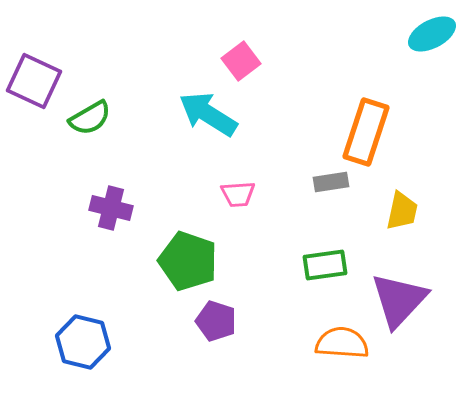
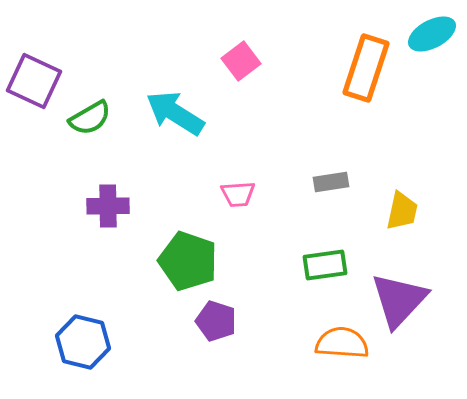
cyan arrow: moved 33 px left, 1 px up
orange rectangle: moved 64 px up
purple cross: moved 3 px left, 2 px up; rotated 15 degrees counterclockwise
